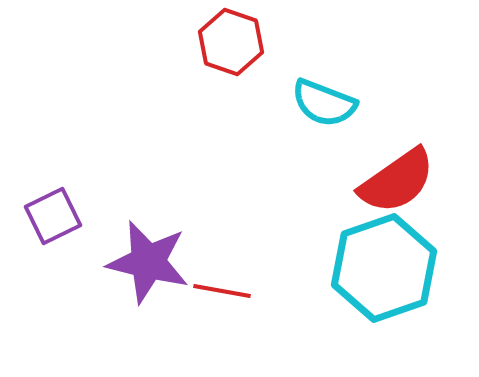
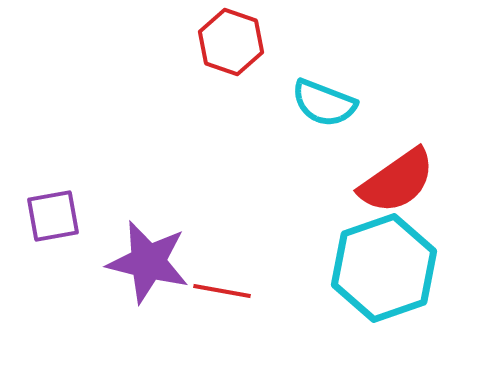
purple square: rotated 16 degrees clockwise
